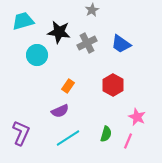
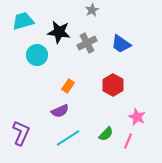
green semicircle: rotated 28 degrees clockwise
